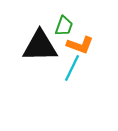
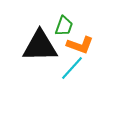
cyan line: rotated 16 degrees clockwise
